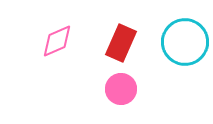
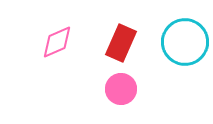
pink diamond: moved 1 px down
